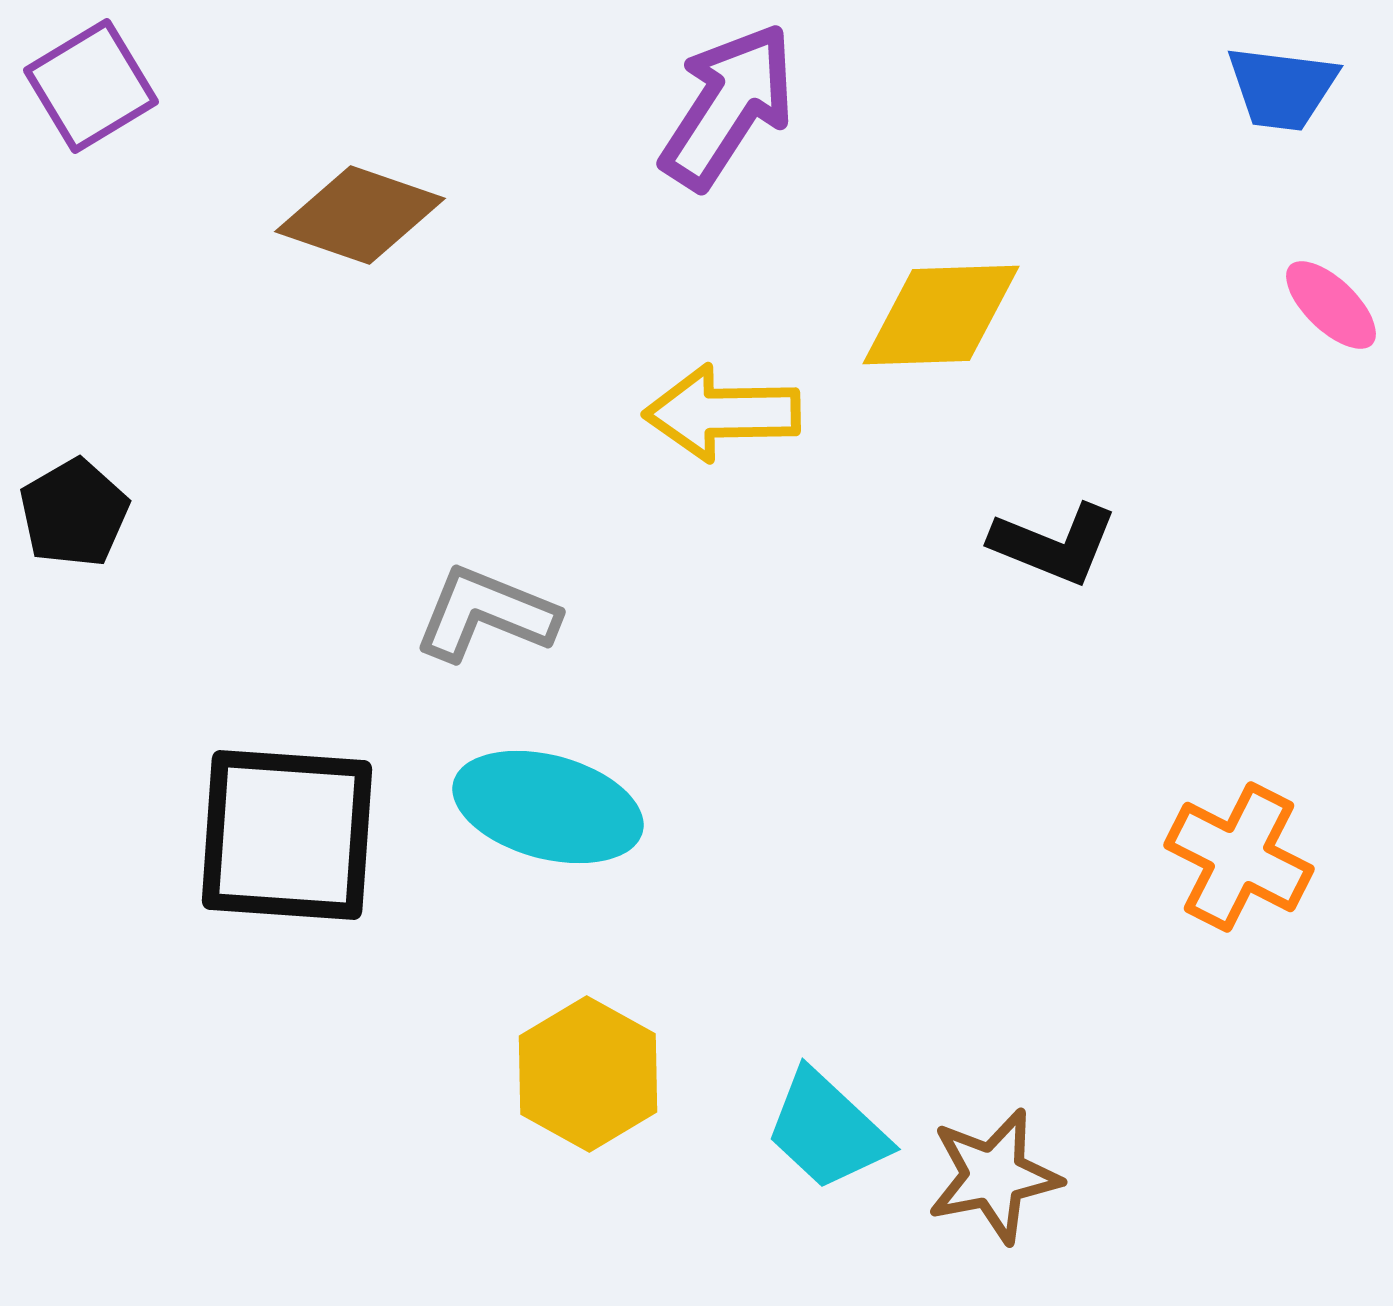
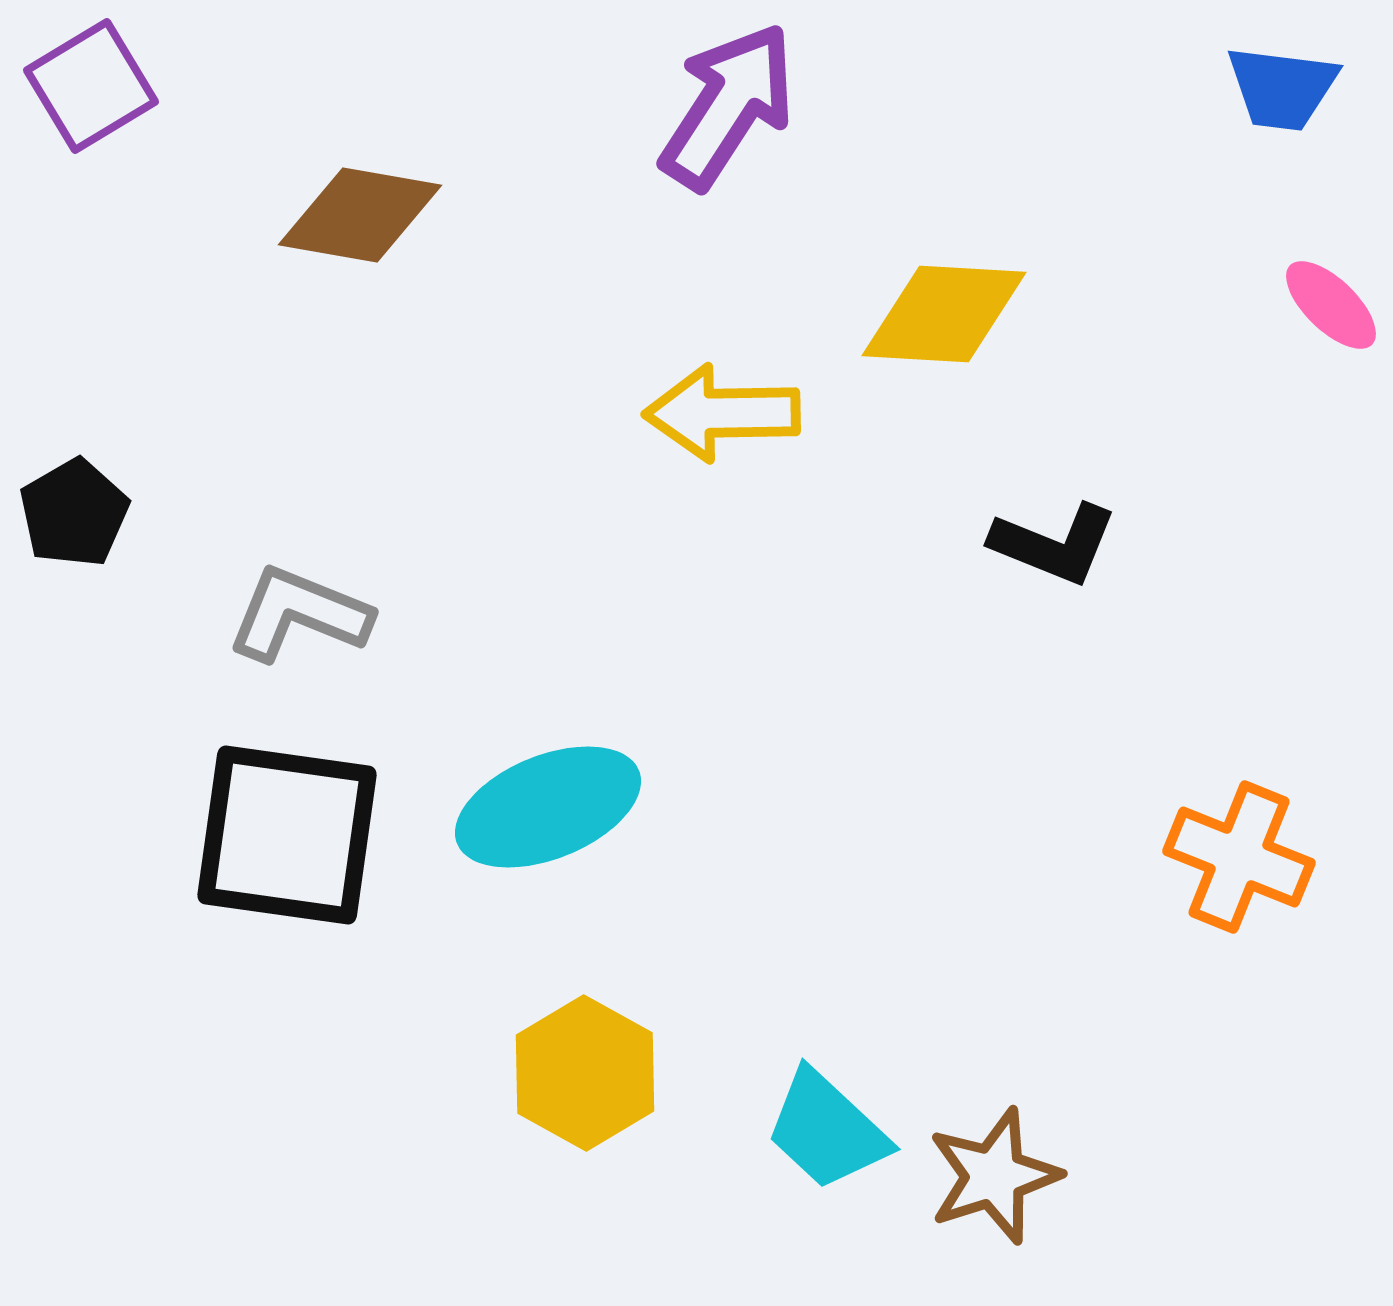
brown diamond: rotated 9 degrees counterclockwise
yellow diamond: moved 3 px right, 1 px up; rotated 5 degrees clockwise
gray L-shape: moved 187 px left
cyan ellipse: rotated 37 degrees counterclockwise
black square: rotated 4 degrees clockwise
orange cross: rotated 5 degrees counterclockwise
yellow hexagon: moved 3 px left, 1 px up
brown star: rotated 7 degrees counterclockwise
